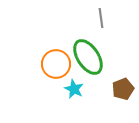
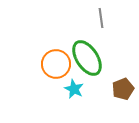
green ellipse: moved 1 px left, 1 px down
